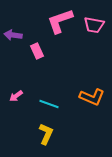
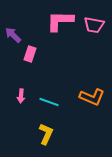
pink L-shape: rotated 20 degrees clockwise
purple arrow: rotated 36 degrees clockwise
pink rectangle: moved 7 px left, 3 px down; rotated 42 degrees clockwise
pink arrow: moved 5 px right; rotated 48 degrees counterclockwise
cyan line: moved 2 px up
